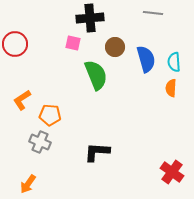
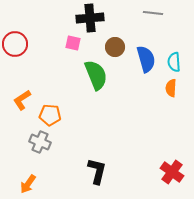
black L-shape: moved 19 px down; rotated 100 degrees clockwise
